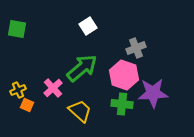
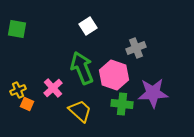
green arrow: rotated 72 degrees counterclockwise
pink hexagon: moved 10 px left
orange square: moved 1 px up
